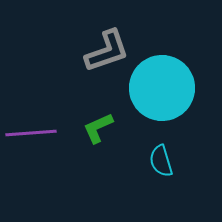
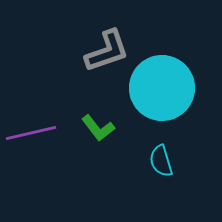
green L-shape: rotated 104 degrees counterclockwise
purple line: rotated 9 degrees counterclockwise
